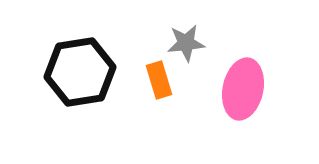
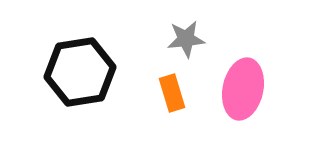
gray star: moved 4 px up
orange rectangle: moved 13 px right, 13 px down
